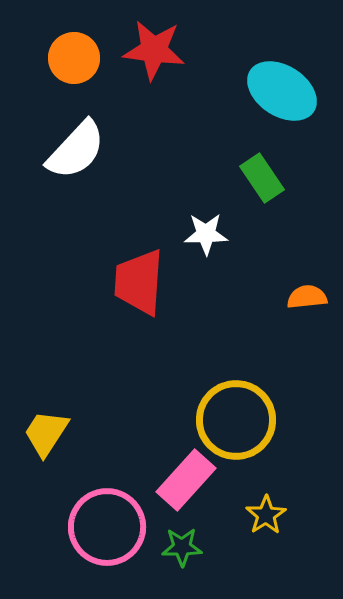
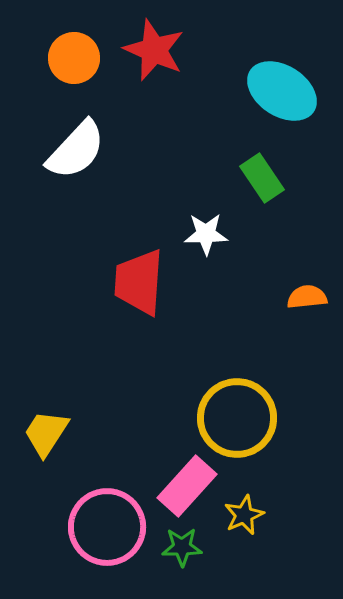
red star: rotated 16 degrees clockwise
yellow circle: moved 1 px right, 2 px up
pink rectangle: moved 1 px right, 6 px down
yellow star: moved 22 px left; rotated 9 degrees clockwise
